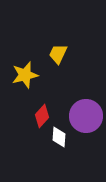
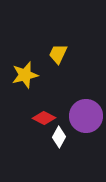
red diamond: moved 2 px right, 2 px down; rotated 75 degrees clockwise
white diamond: rotated 25 degrees clockwise
